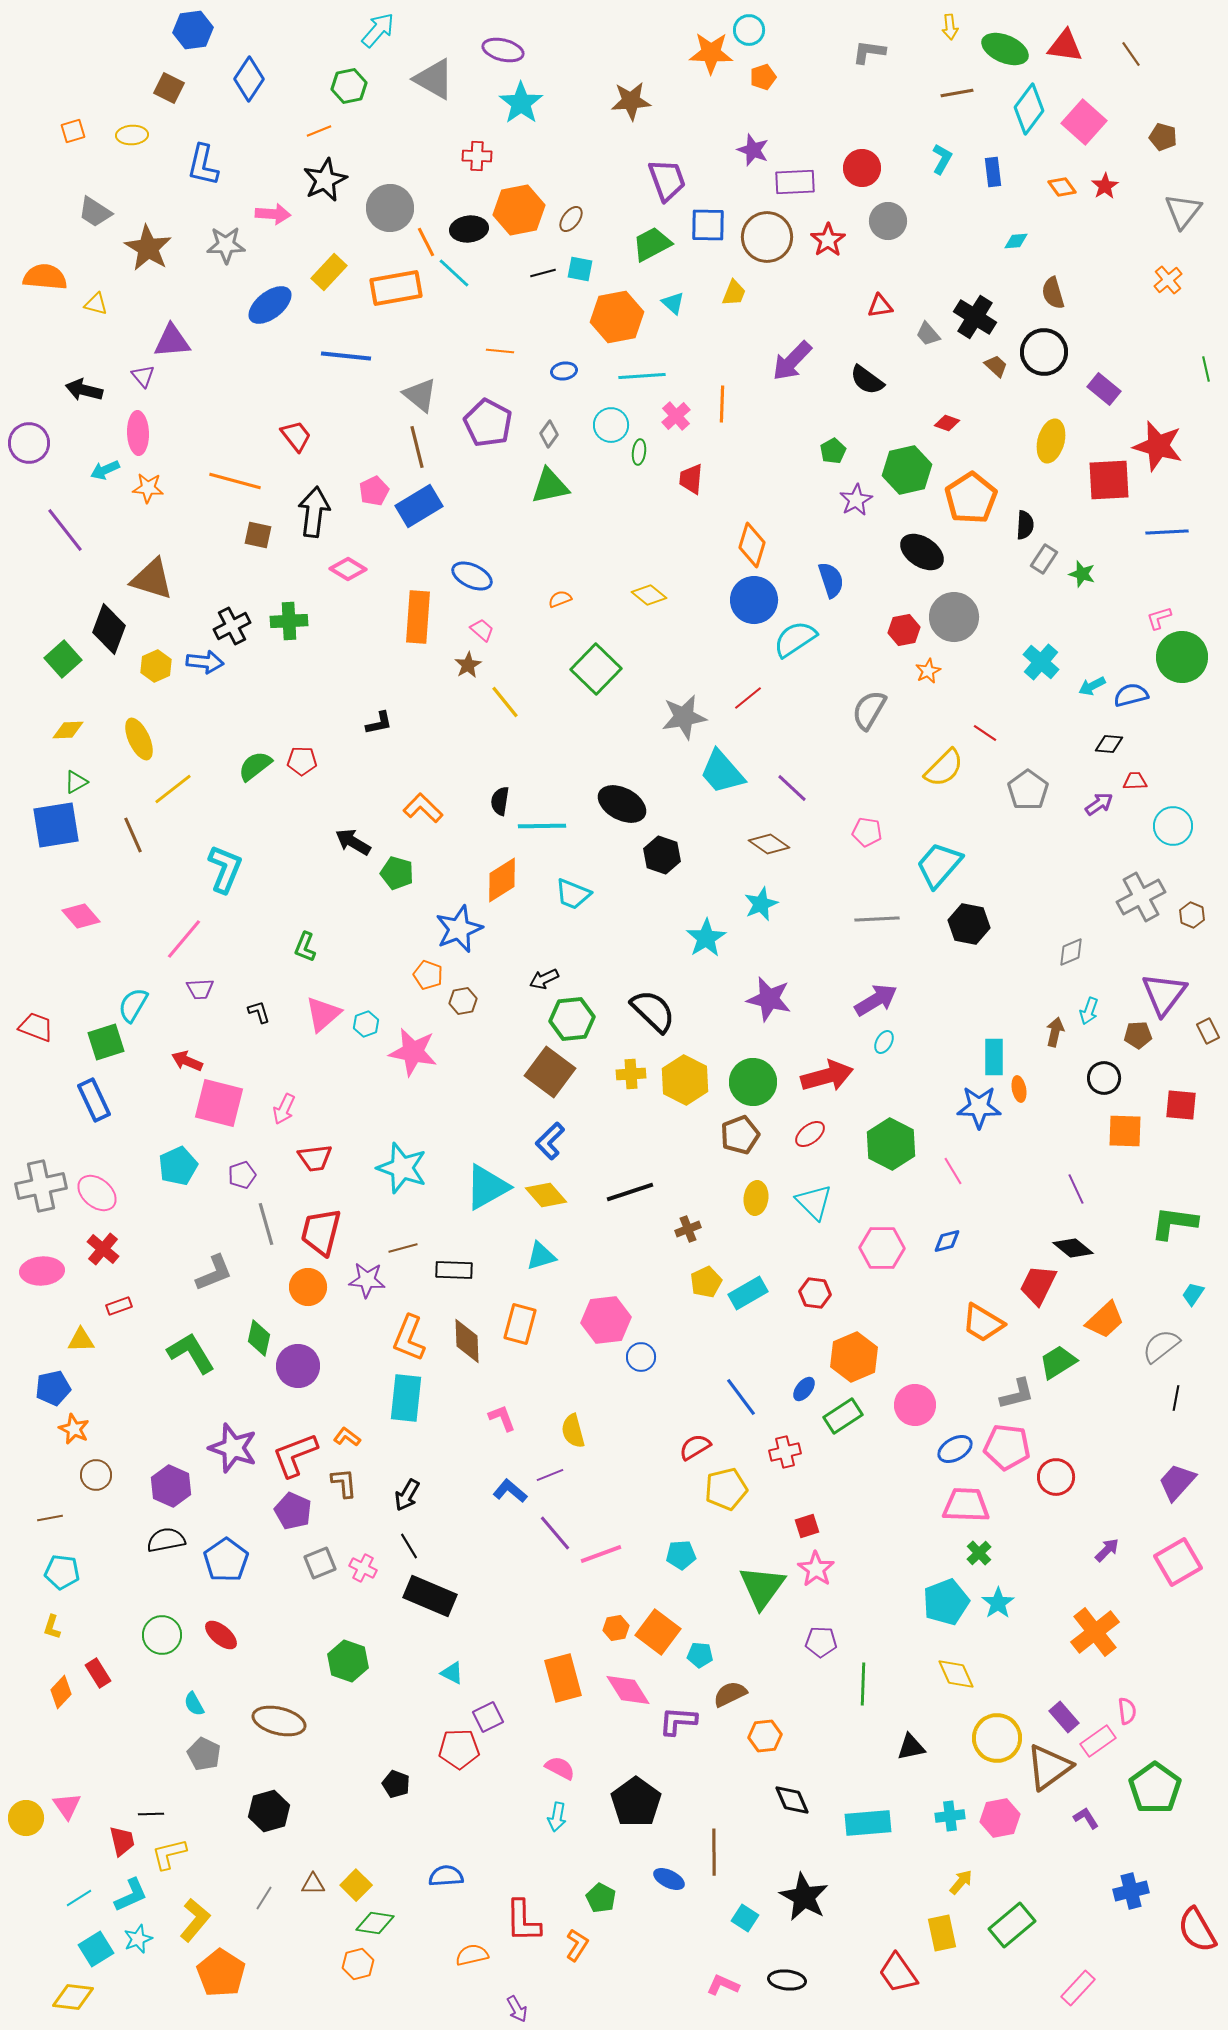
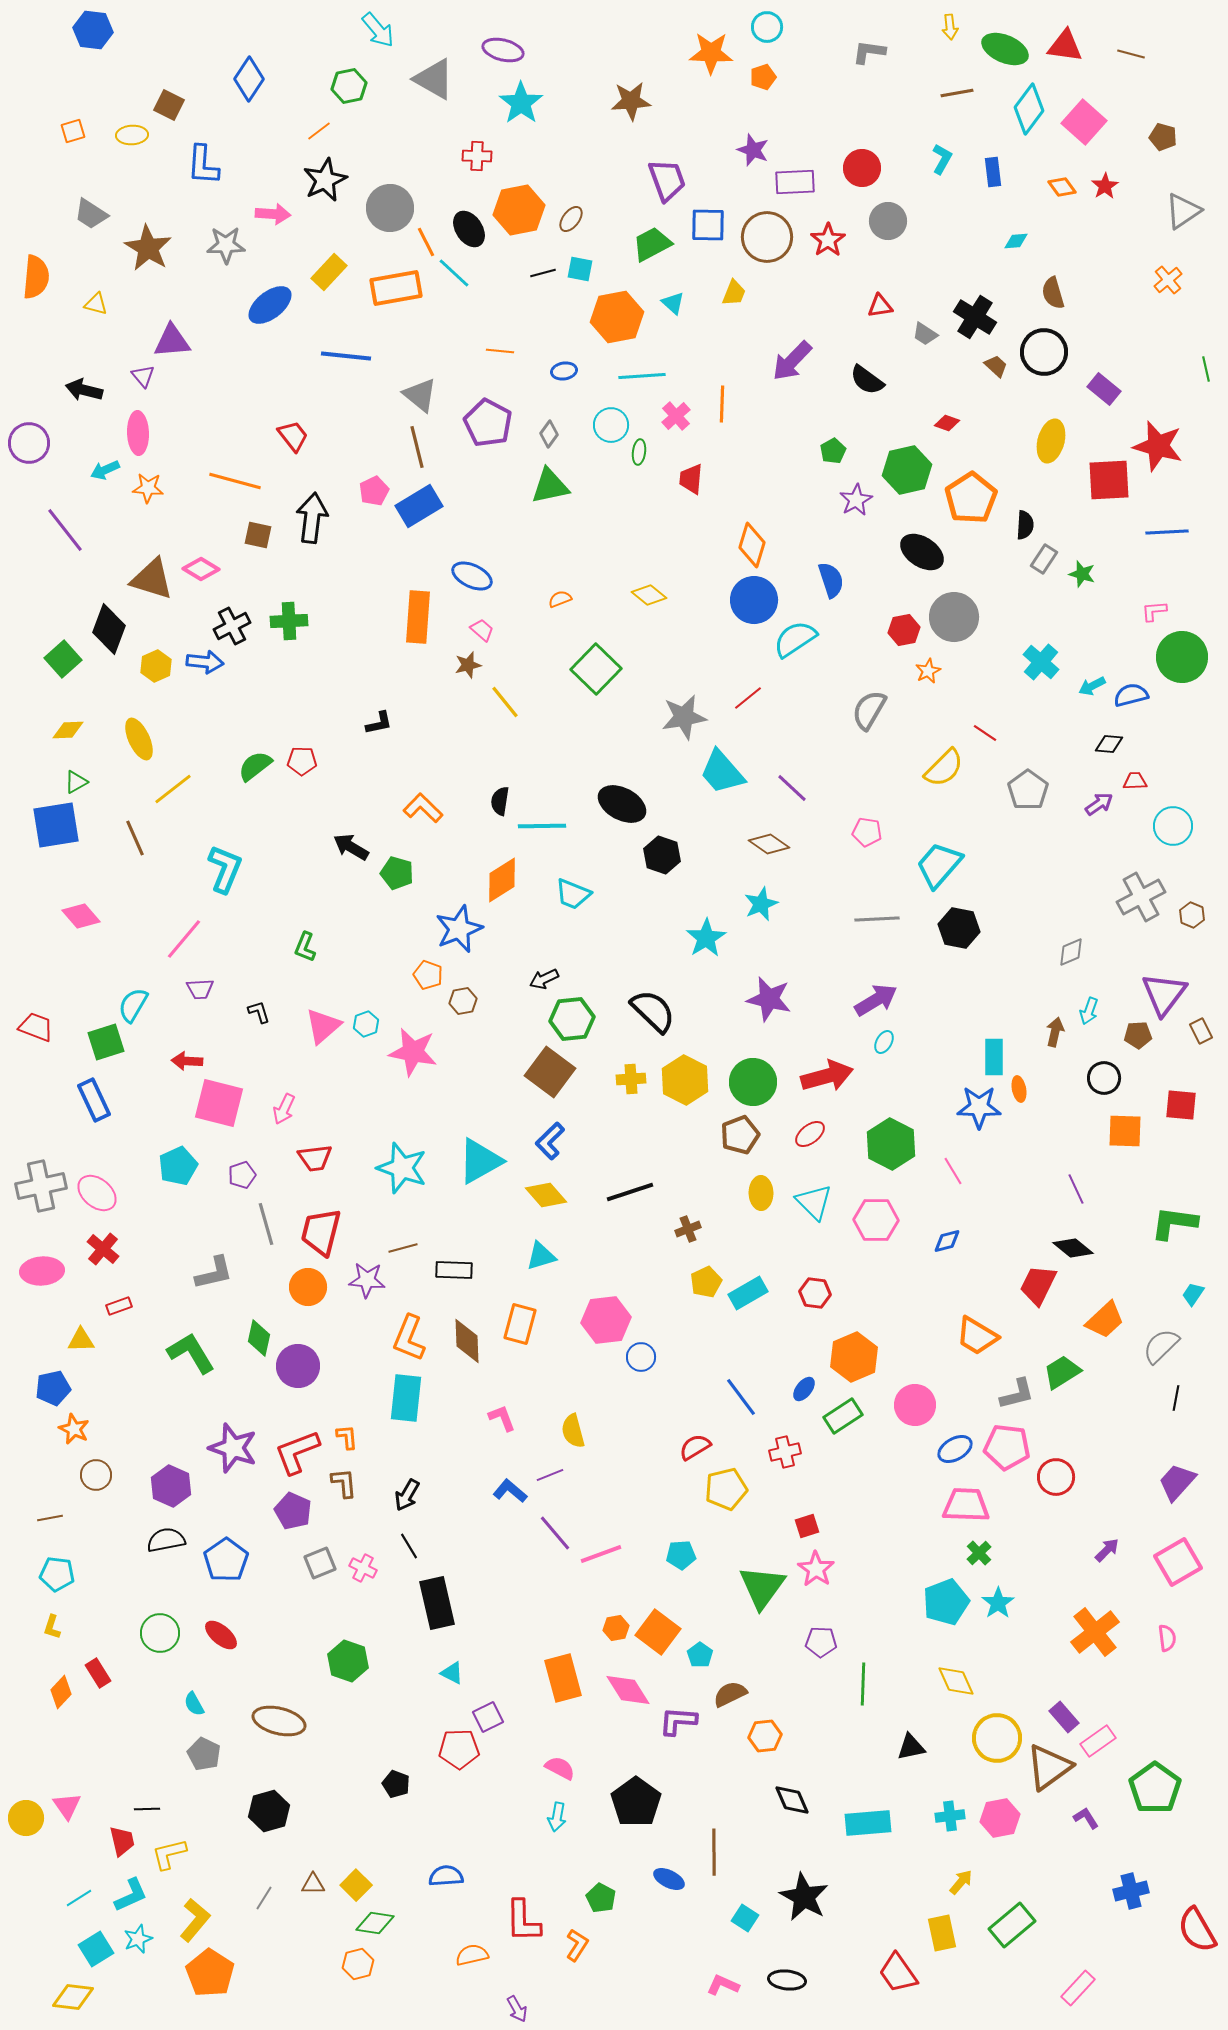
blue hexagon at (193, 30): moved 100 px left; rotated 15 degrees clockwise
cyan arrow at (378, 30): rotated 99 degrees clockwise
cyan circle at (749, 30): moved 18 px right, 3 px up
brown line at (1131, 54): rotated 40 degrees counterclockwise
brown square at (169, 88): moved 17 px down
orange line at (319, 131): rotated 15 degrees counterclockwise
blue L-shape at (203, 165): rotated 9 degrees counterclockwise
gray triangle at (1183, 211): rotated 18 degrees clockwise
gray trapezoid at (95, 212): moved 4 px left, 2 px down
black ellipse at (469, 229): rotated 63 degrees clockwise
orange semicircle at (45, 277): moved 9 px left; rotated 90 degrees clockwise
gray trapezoid at (928, 334): moved 3 px left; rotated 16 degrees counterclockwise
red trapezoid at (296, 436): moved 3 px left
black arrow at (314, 512): moved 2 px left, 6 px down
pink diamond at (348, 569): moved 147 px left
pink L-shape at (1159, 618): moved 5 px left, 7 px up; rotated 12 degrees clockwise
brown star at (468, 665): rotated 16 degrees clockwise
brown line at (133, 835): moved 2 px right, 3 px down
black arrow at (353, 842): moved 2 px left, 5 px down
black hexagon at (969, 924): moved 10 px left, 4 px down
pink triangle at (323, 1014): moved 12 px down
brown rectangle at (1208, 1031): moved 7 px left
red arrow at (187, 1061): rotated 20 degrees counterclockwise
yellow cross at (631, 1074): moved 5 px down
cyan triangle at (487, 1187): moved 7 px left, 26 px up
yellow ellipse at (756, 1198): moved 5 px right, 5 px up; rotated 8 degrees counterclockwise
pink hexagon at (882, 1248): moved 6 px left, 28 px up
gray L-shape at (214, 1273): rotated 9 degrees clockwise
orange trapezoid at (983, 1323): moved 6 px left, 13 px down
gray semicircle at (1161, 1346): rotated 6 degrees counterclockwise
green trapezoid at (1058, 1362): moved 4 px right, 10 px down
orange L-shape at (347, 1437): rotated 48 degrees clockwise
red L-shape at (295, 1455): moved 2 px right, 3 px up
cyan pentagon at (62, 1572): moved 5 px left, 2 px down
black rectangle at (430, 1596): moved 7 px right, 7 px down; rotated 54 degrees clockwise
green circle at (162, 1635): moved 2 px left, 2 px up
cyan pentagon at (700, 1655): rotated 30 degrees clockwise
yellow diamond at (956, 1674): moved 7 px down
pink semicircle at (1127, 1711): moved 40 px right, 73 px up
black line at (151, 1814): moved 4 px left, 5 px up
orange pentagon at (221, 1973): moved 11 px left
